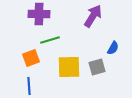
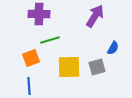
purple arrow: moved 2 px right
